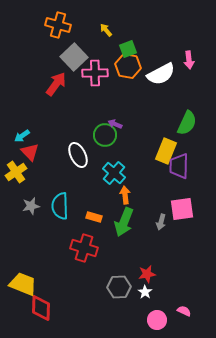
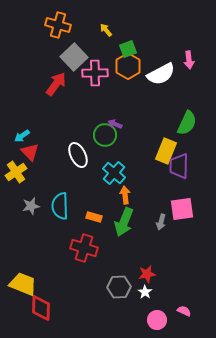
orange hexagon: rotated 20 degrees clockwise
